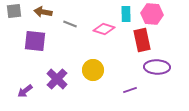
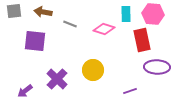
pink hexagon: moved 1 px right
purple line: moved 1 px down
